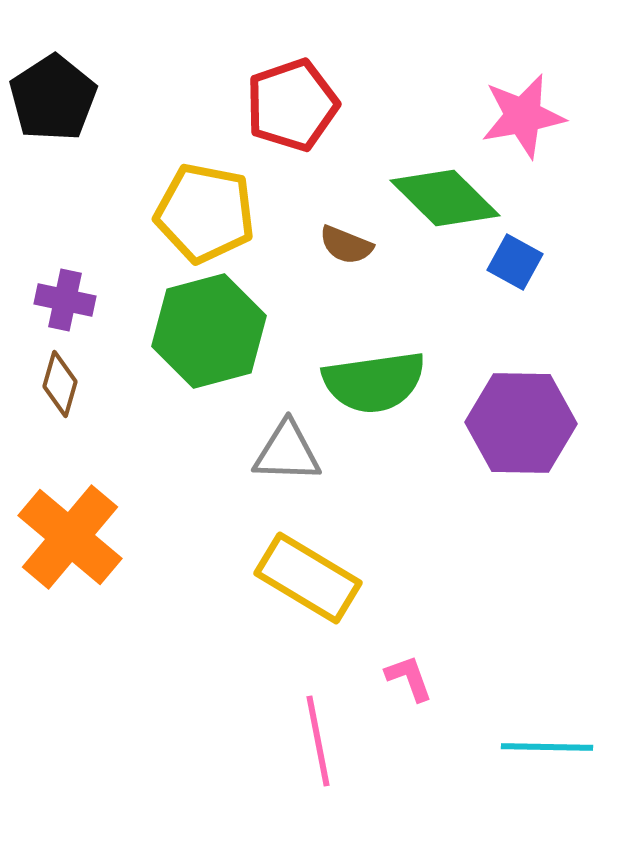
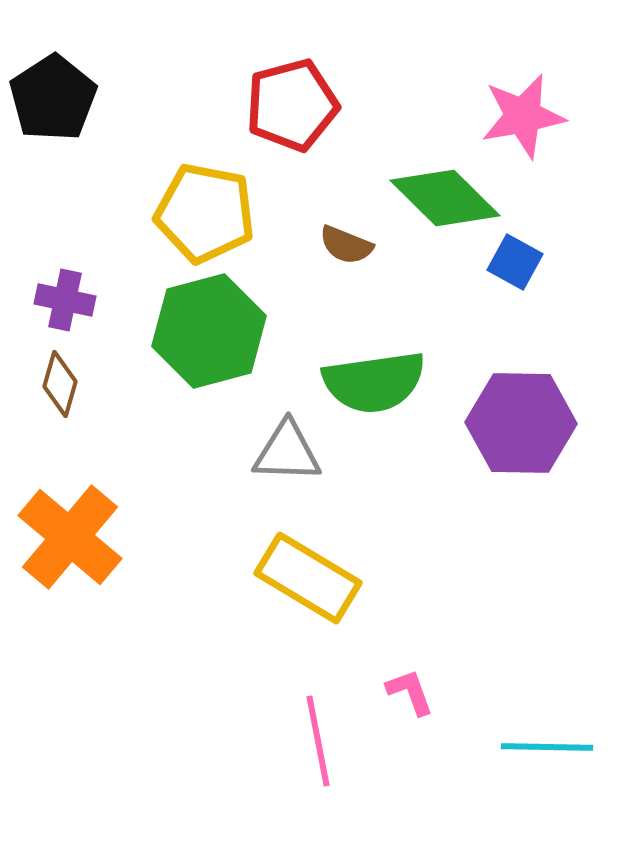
red pentagon: rotated 4 degrees clockwise
pink L-shape: moved 1 px right, 14 px down
